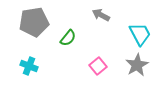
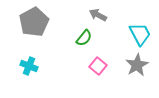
gray arrow: moved 3 px left
gray pentagon: rotated 20 degrees counterclockwise
green semicircle: moved 16 px right
pink square: rotated 12 degrees counterclockwise
